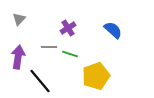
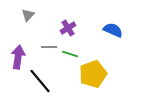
gray triangle: moved 9 px right, 4 px up
blue semicircle: rotated 18 degrees counterclockwise
yellow pentagon: moved 3 px left, 2 px up
